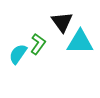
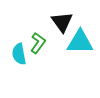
green L-shape: moved 1 px up
cyan semicircle: moved 1 px right; rotated 45 degrees counterclockwise
